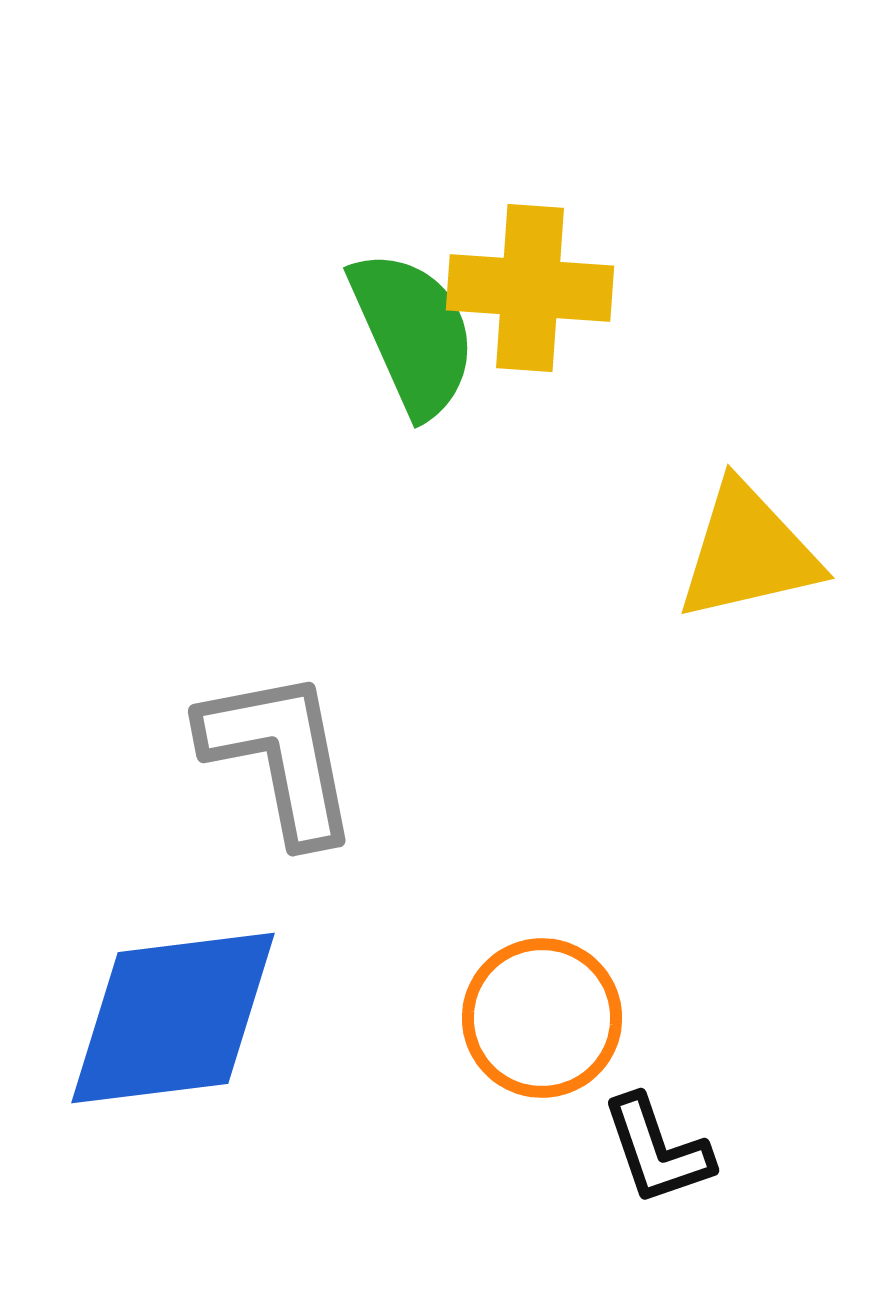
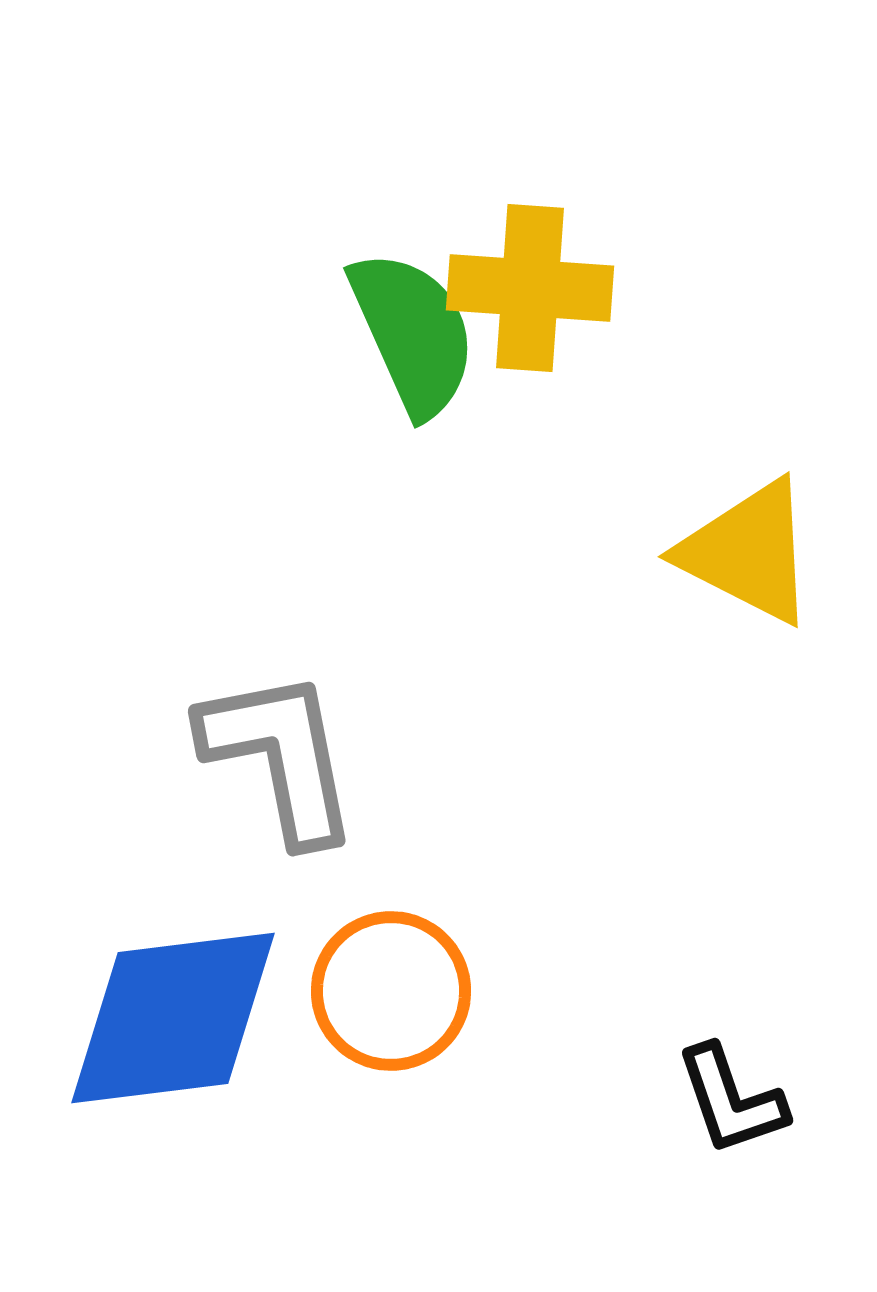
yellow triangle: rotated 40 degrees clockwise
orange circle: moved 151 px left, 27 px up
black L-shape: moved 74 px right, 50 px up
